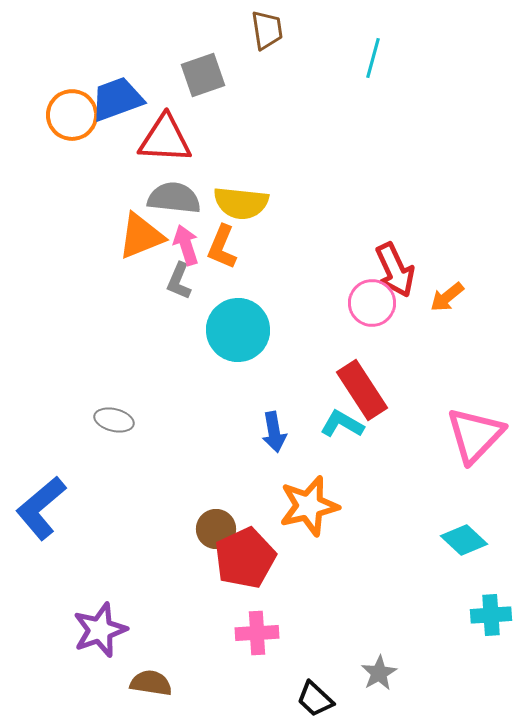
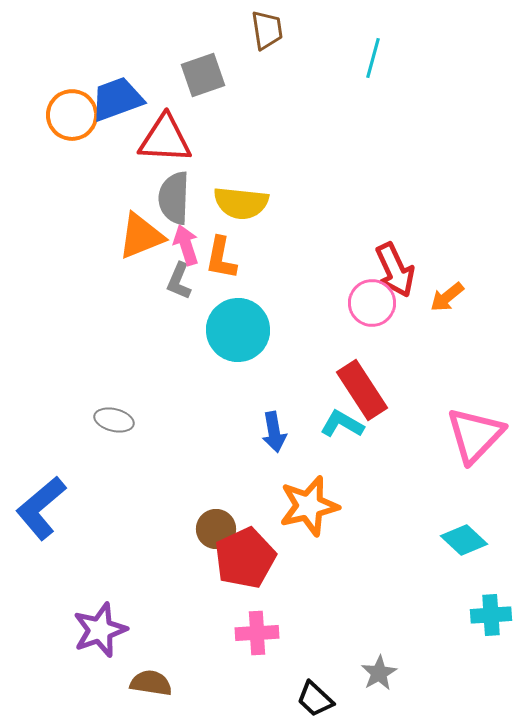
gray semicircle: rotated 94 degrees counterclockwise
orange L-shape: moved 1 px left, 11 px down; rotated 12 degrees counterclockwise
